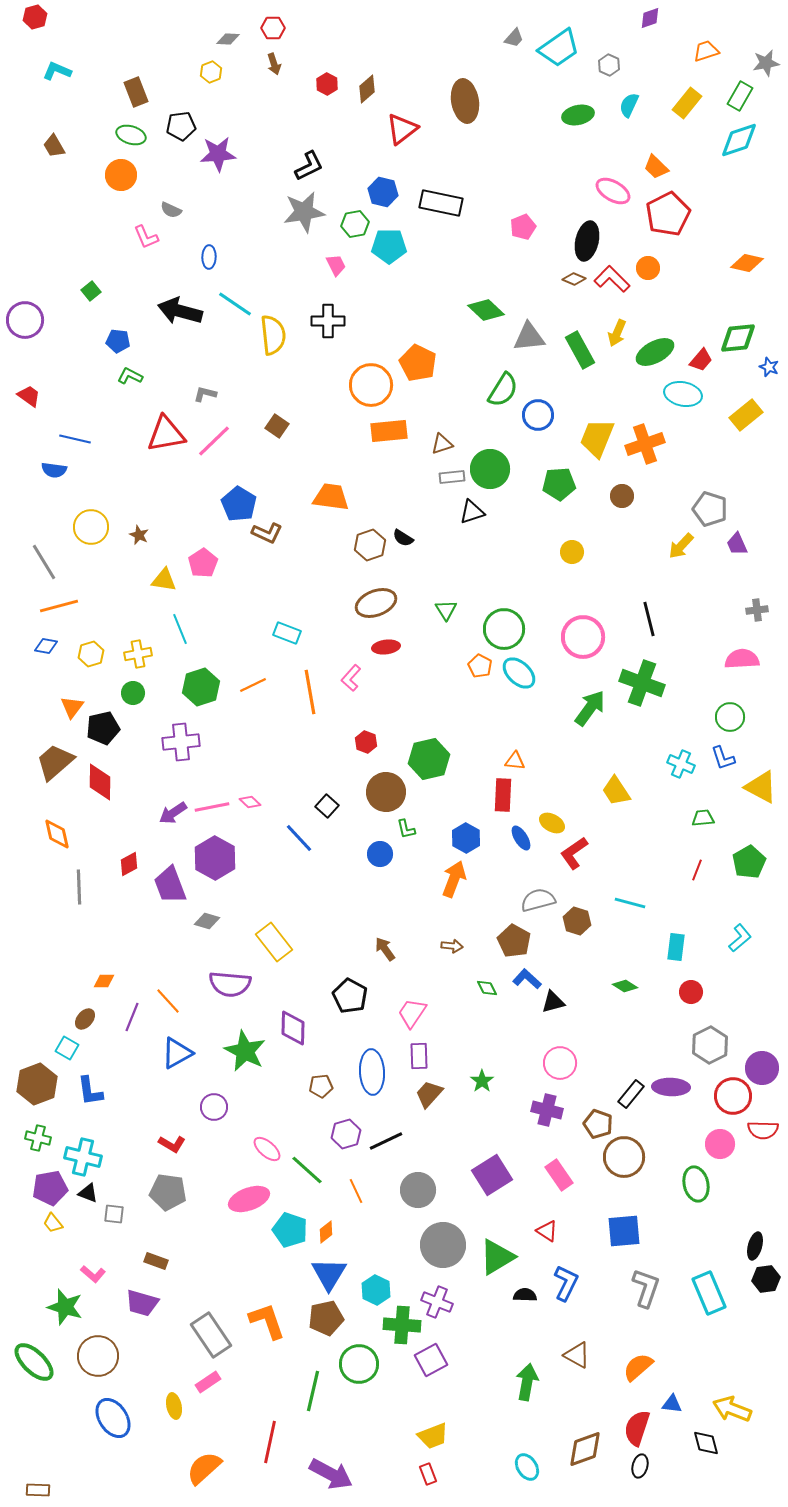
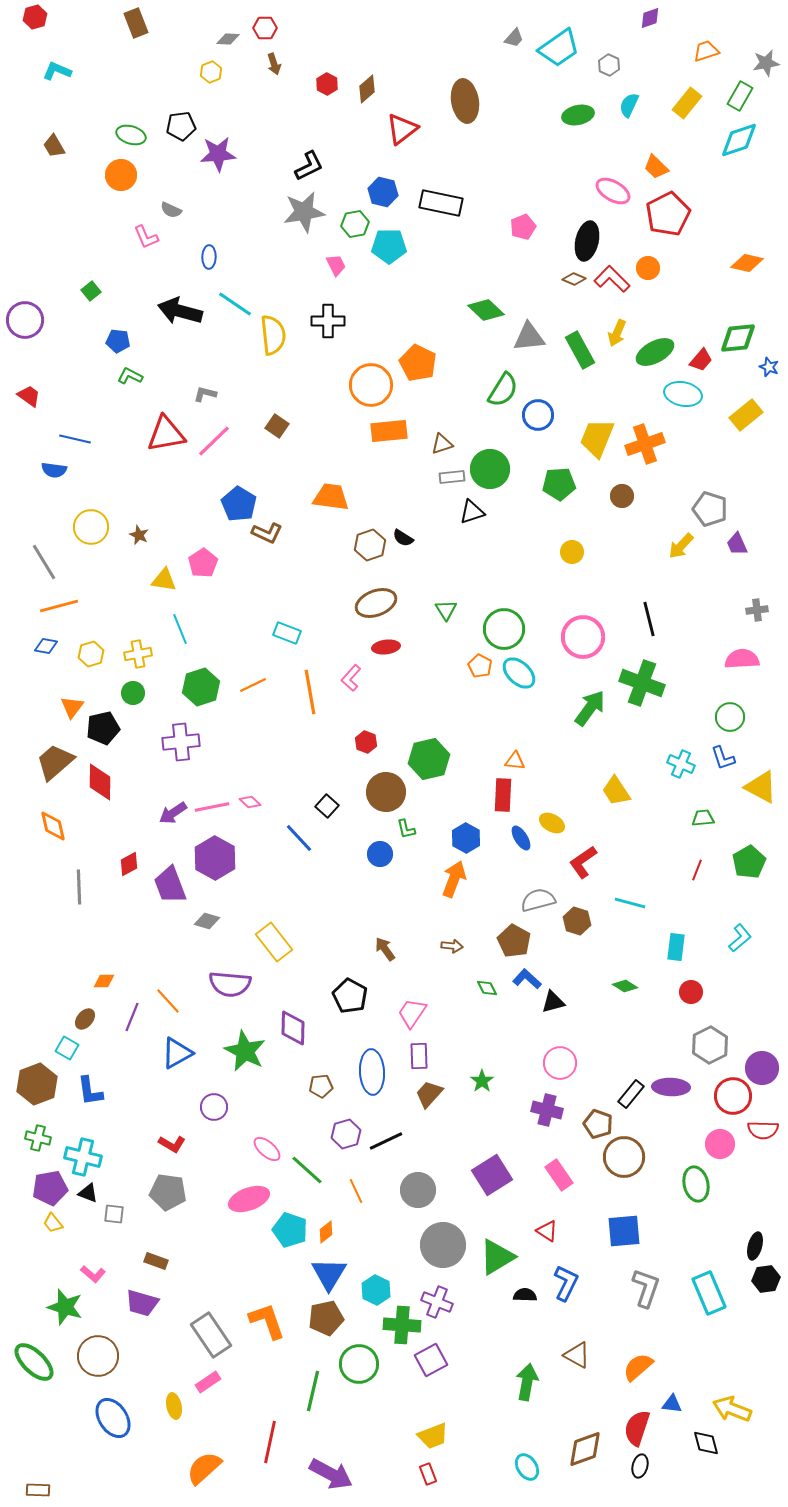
red hexagon at (273, 28): moved 8 px left
brown rectangle at (136, 92): moved 69 px up
orange diamond at (57, 834): moved 4 px left, 8 px up
red L-shape at (574, 853): moved 9 px right, 9 px down
